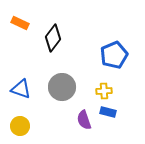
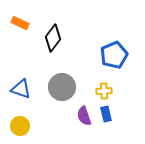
blue rectangle: moved 2 px left, 2 px down; rotated 63 degrees clockwise
purple semicircle: moved 4 px up
